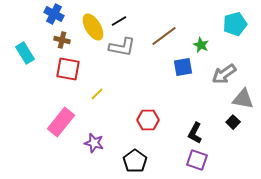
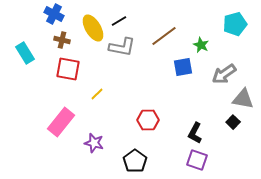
yellow ellipse: moved 1 px down
